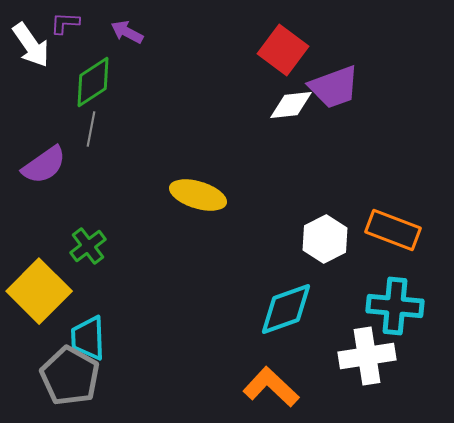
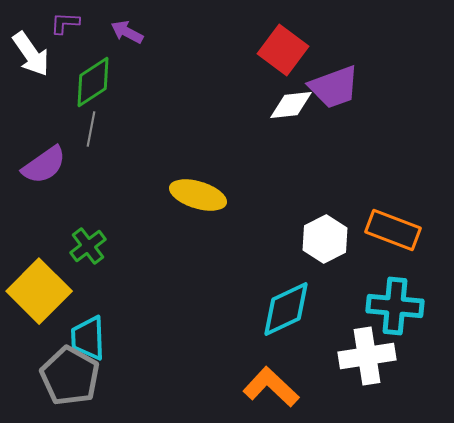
white arrow: moved 9 px down
cyan diamond: rotated 6 degrees counterclockwise
